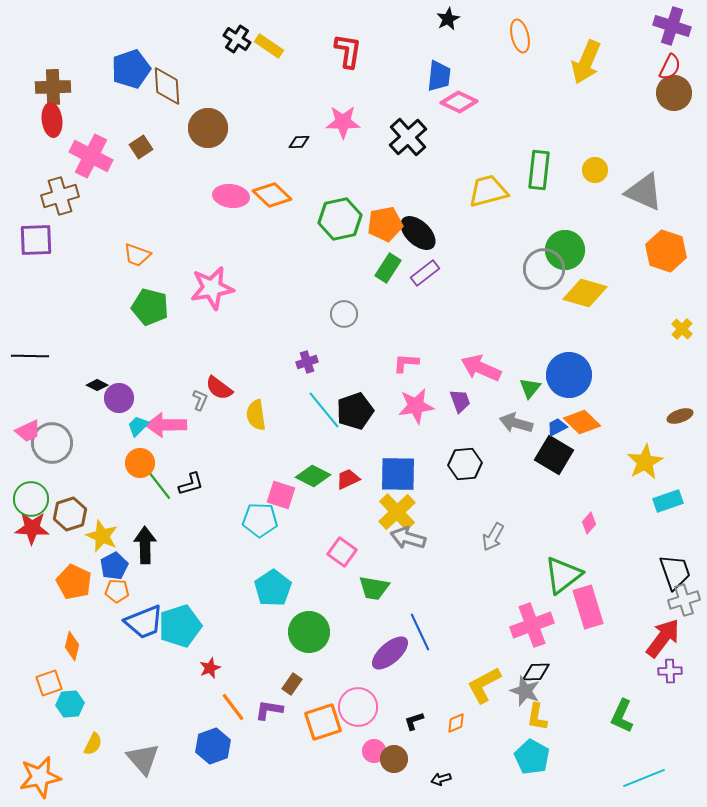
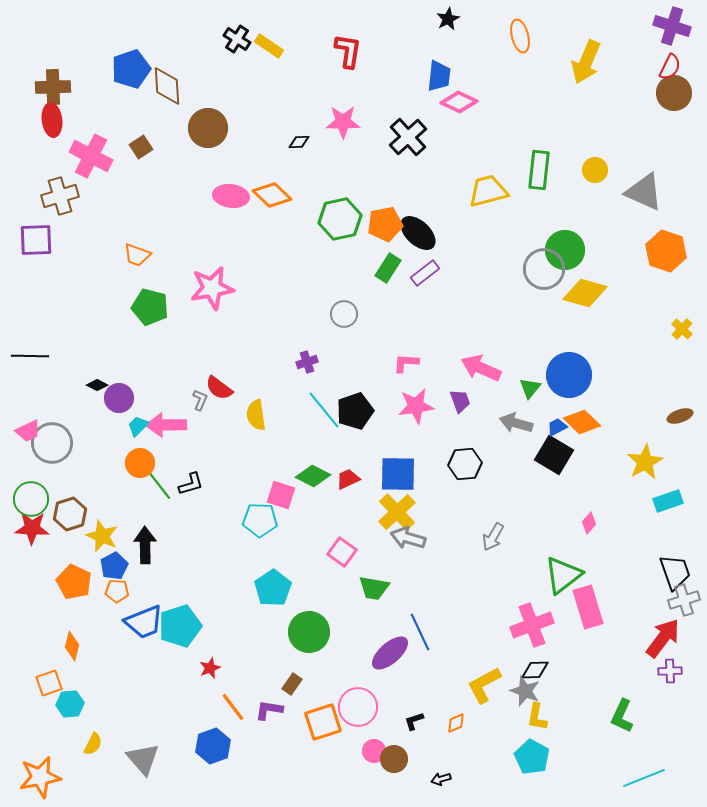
black diamond at (536, 672): moved 1 px left, 2 px up
